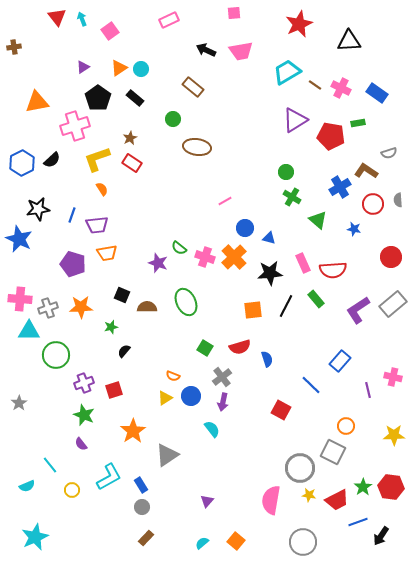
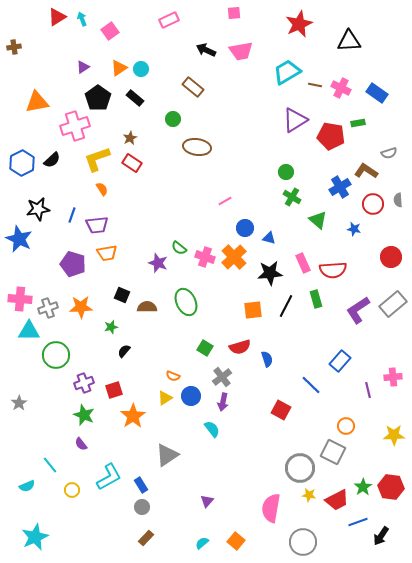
red triangle at (57, 17): rotated 36 degrees clockwise
brown line at (315, 85): rotated 24 degrees counterclockwise
green rectangle at (316, 299): rotated 24 degrees clockwise
pink cross at (393, 377): rotated 18 degrees counterclockwise
orange star at (133, 431): moved 15 px up
pink semicircle at (271, 500): moved 8 px down
